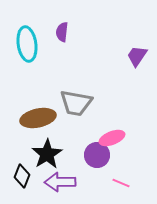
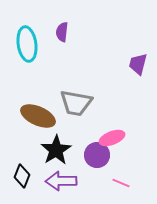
purple trapezoid: moved 1 px right, 8 px down; rotated 20 degrees counterclockwise
brown ellipse: moved 2 px up; rotated 36 degrees clockwise
black star: moved 9 px right, 4 px up
purple arrow: moved 1 px right, 1 px up
